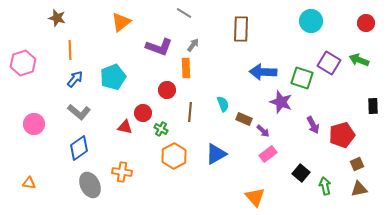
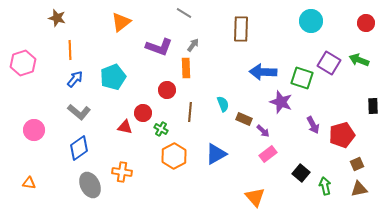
pink circle at (34, 124): moved 6 px down
